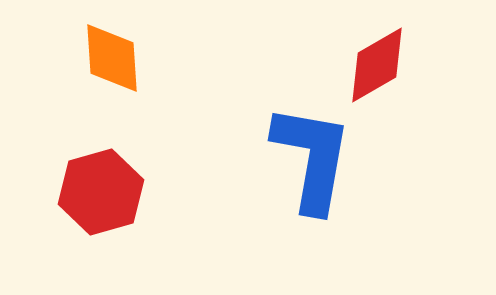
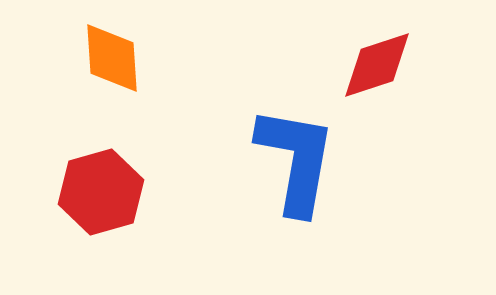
red diamond: rotated 12 degrees clockwise
blue L-shape: moved 16 px left, 2 px down
